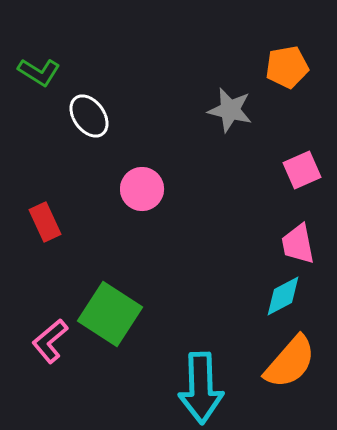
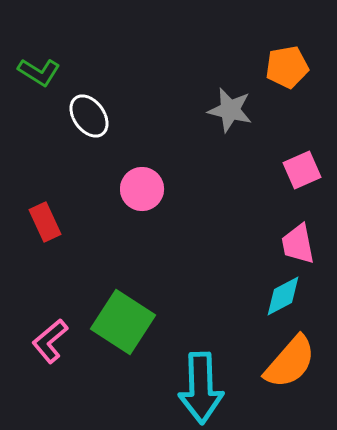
green square: moved 13 px right, 8 px down
